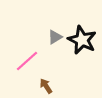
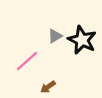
gray triangle: moved 1 px up
brown arrow: moved 2 px right, 1 px down; rotated 91 degrees counterclockwise
